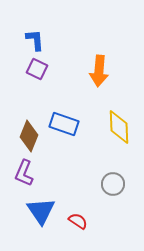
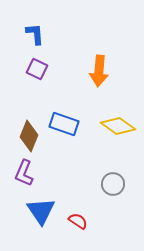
blue L-shape: moved 6 px up
yellow diamond: moved 1 px left, 1 px up; rotated 52 degrees counterclockwise
